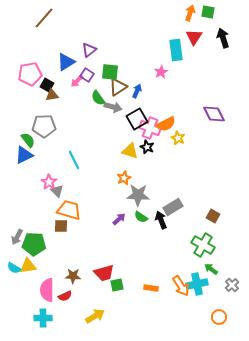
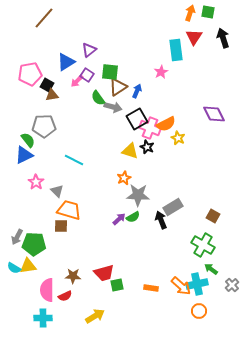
cyan line at (74, 160): rotated 36 degrees counterclockwise
pink star at (49, 182): moved 13 px left
green semicircle at (141, 217): moved 8 px left; rotated 64 degrees counterclockwise
orange arrow at (181, 286): rotated 15 degrees counterclockwise
orange circle at (219, 317): moved 20 px left, 6 px up
